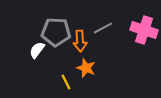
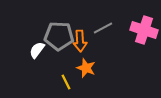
gray pentagon: moved 3 px right, 4 px down
